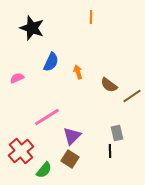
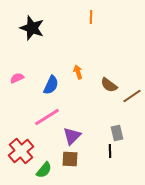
blue semicircle: moved 23 px down
brown square: rotated 30 degrees counterclockwise
